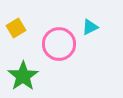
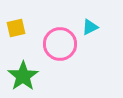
yellow square: rotated 18 degrees clockwise
pink circle: moved 1 px right
